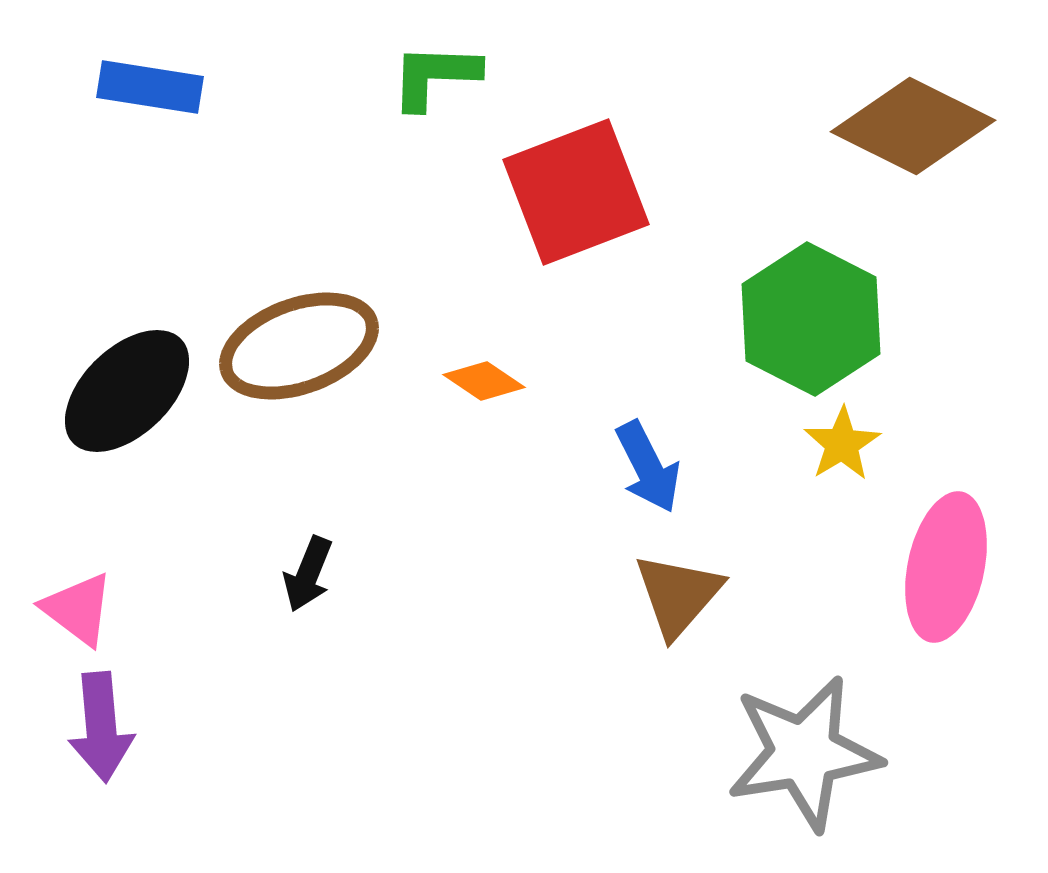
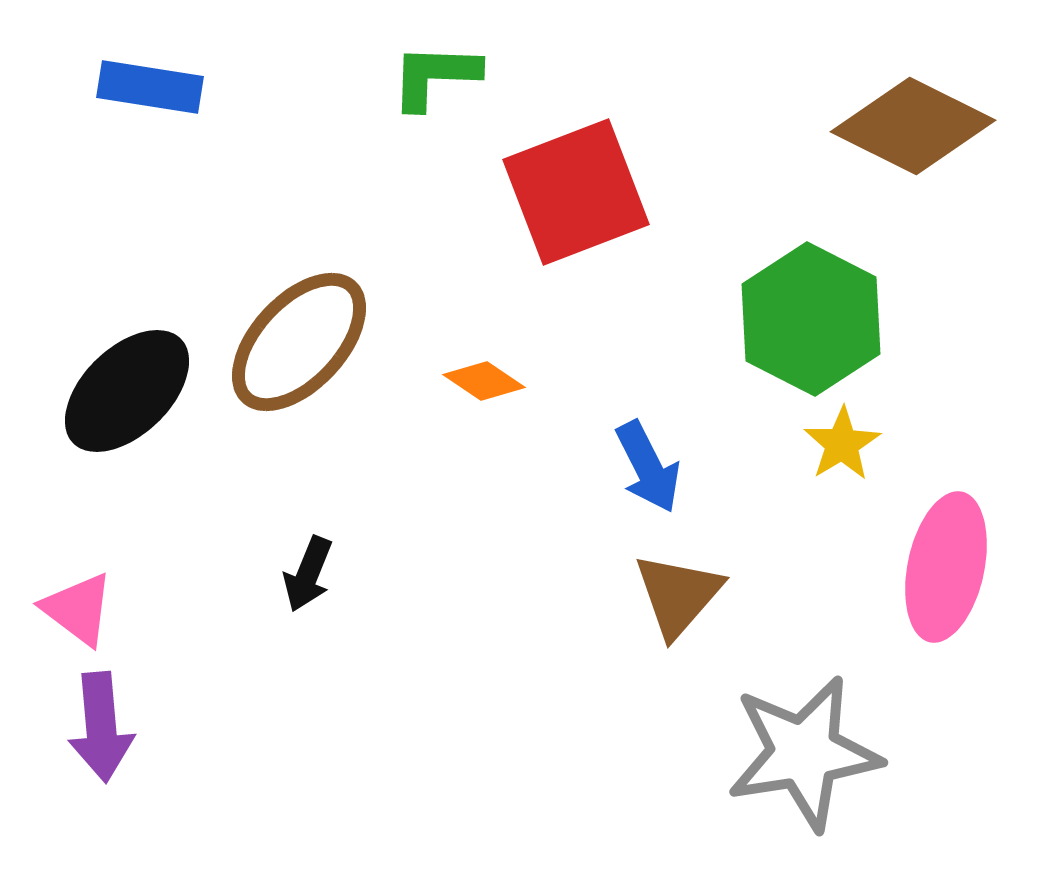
brown ellipse: moved 4 px up; rotated 27 degrees counterclockwise
